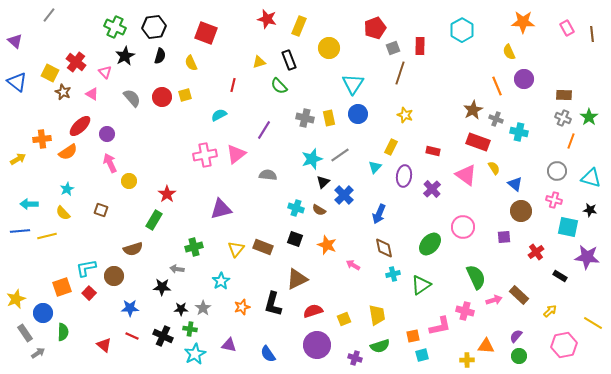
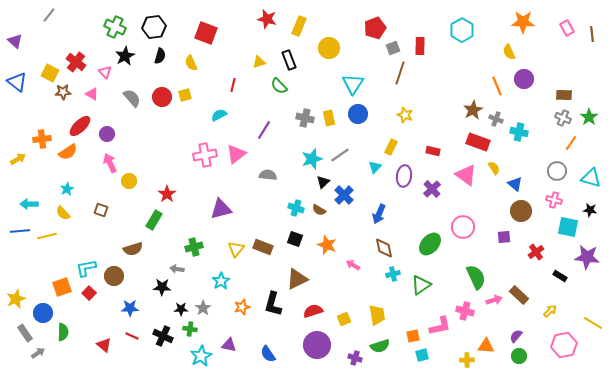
brown star at (63, 92): rotated 28 degrees counterclockwise
orange line at (571, 141): moved 2 px down; rotated 14 degrees clockwise
cyan star at (195, 354): moved 6 px right, 2 px down
